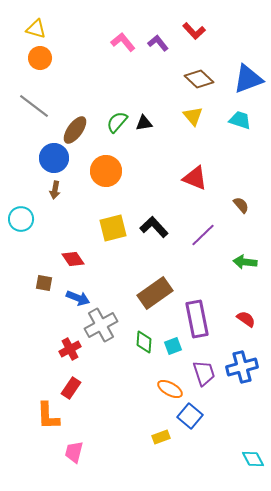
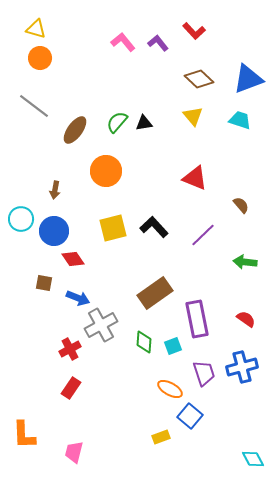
blue circle at (54, 158): moved 73 px down
orange L-shape at (48, 416): moved 24 px left, 19 px down
